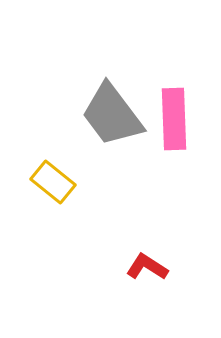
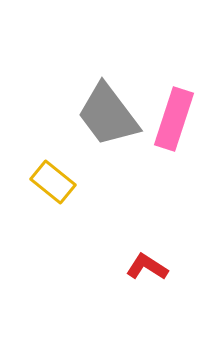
gray trapezoid: moved 4 px left
pink rectangle: rotated 20 degrees clockwise
